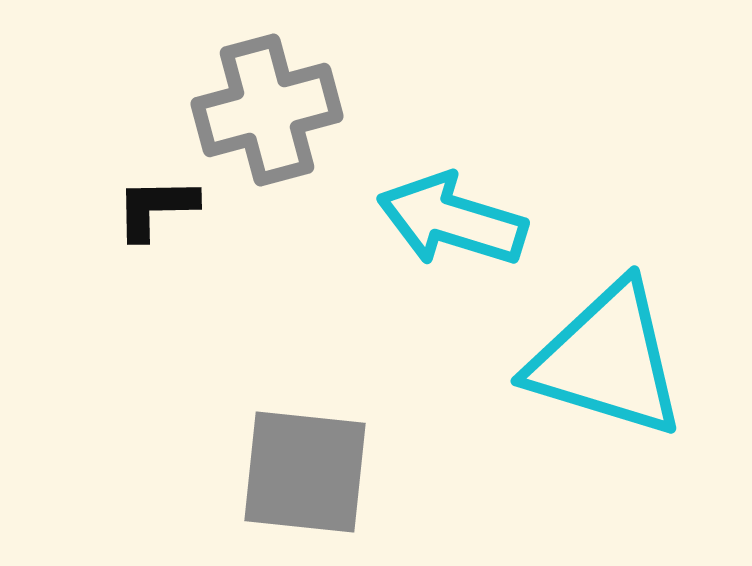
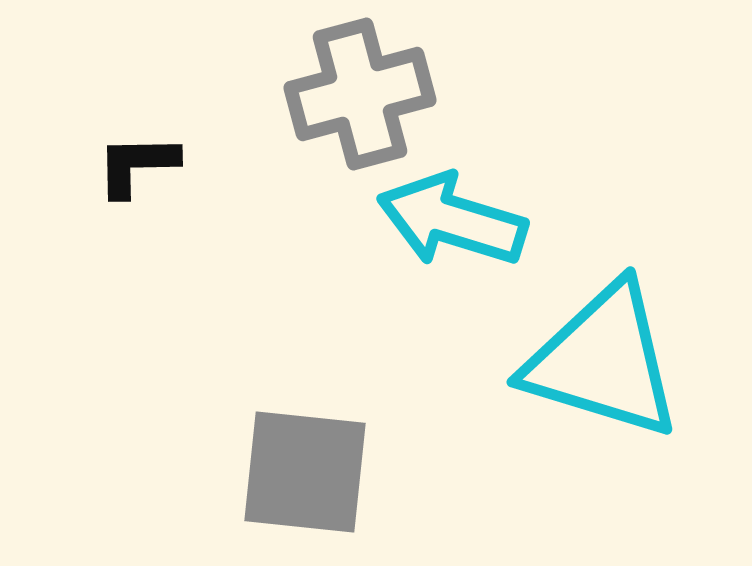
gray cross: moved 93 px right, 16 px up
black L-shape: moved 19 px left, 43 px up
cyan triangle: moved 4 px left, 1 px down
